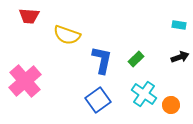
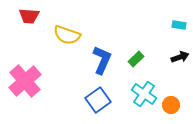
blue L-shape: rotated 12 degrees clockwise
